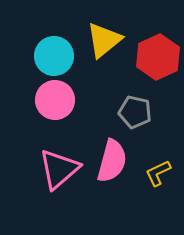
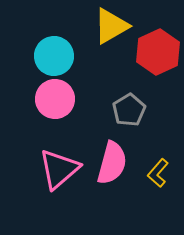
yellow triangle: moved 7 px right, 14 px up; rotated 9 degrees clockwise
red hexagon: moved 5 px up
pink circle: moved 1 px up
gray pentagon: moved 6 px left, 2 px up; rotated 28 degrees clockwise
pink semicircle: moved 2 px down
yellow L-shape: rotated 24 degrees counterclockwise
